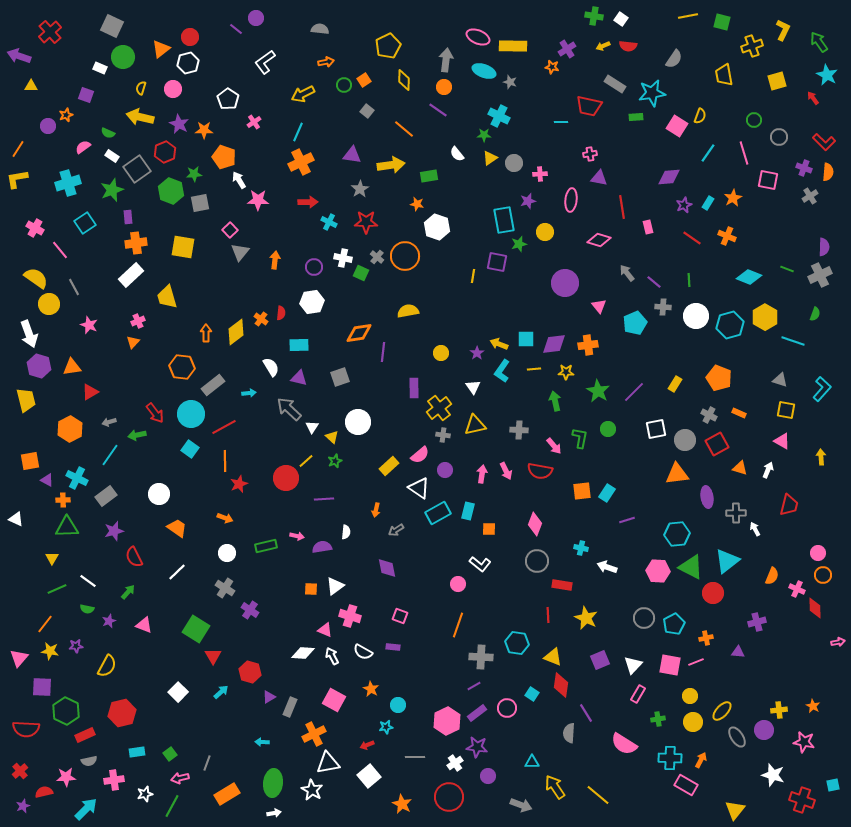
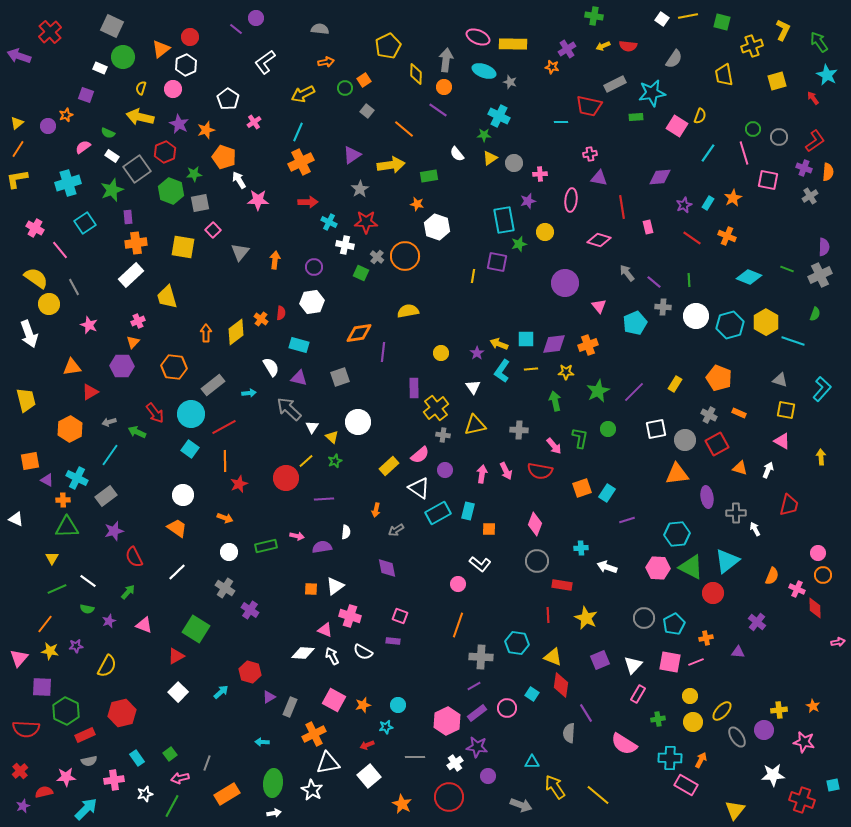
white square at (621, 19): moved 41 px right
yellow rectangle at (513, 46): moved 2 px up
white hexagon at (188, 63): moved 2 px left, 2 px down; rotated 10 degrees counterclockwise
yellow diamond at (404, 80): moved 12 px right, 6 px up
gray rectangle at (615, 84): rotated 60 degrees counterclockwise
green circle at (344, 85): moved 1 px right, 3 px down
yellow triangle at (31, 86): moved 14 px left, 37 px down; rotated 40 degrees counterclockwise
green circle at (754, 120): moved 1 px left, 9 px down
orange star at (204, 130): moved 2 px right; rotated 18 degrees counterclockwise
red L-shape at (824, 142): moved 9 px left, 1 px up; rotated 80 degrees counterclockwise
purple triangle at (352, 155): rotated 42 degrees counterclockwise
purple diamond at (669, 177): moved 9 px left
pink square at (230, 230): moved 17 px left
white cross at (343, 258): moved 2 px right, 13 px up
yellow hexagon at (765, 317): moved 1 px right, 5 px down
cyan rectangle at (299, 345): rotated 18 degrees clockwise
orange cross at (588, 345): rotated 12 degrees counterclockwise
purple hexagon at (39, 366): moved 83 px right; rotated 15 degrees counterclockwise
orange hexagon at (182, 367): moved 8 px left
yellow line at (534, 369): moved 3 px left
green star at (598, 391): rotated 15 degrees clockwise
yellow cross at (439, 408): moved 3 px left
green arrow at (137, 435): moved 3 px up; rotated 36 degrees clockwise
orange square at (582, 491): moved 3 px up; rotated 12 degrees counterclockwise
white circle at (159, 494): moved 24 px right, 1 px down
cyan cross at (581, 548): rotated 16 degrees counterclockwise
white circle at (227, 553): moved 2 px right, 1 px up
pink hexagon at (658, 571): moved 3 px up
purple cross at (757, 622): rotated 36 degrees counterclockwise
purple rectangle at (393, 647): moved 6 px up
red triangle at (213, 656): moved 37 px left; rotated 30 degrees clockwise
pink square at (670, 665): moved 3 px up
orange star at (371, 689): moved 8 px left, 16 px down; rotated 28 degrees clockwise
cyan rectangle at (137, 752): moved 6 px down; rotated 63 degrees clockwise
white star at (773, 775): rotated 20 degrees counterclockwise
